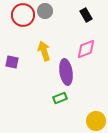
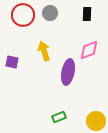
gray circle: moved 5 px right, 2 px down
black rectangle: moved 1 px right, 1 px up; rotated 32 degrees clockwise
pink diamond: moved 3 px right, 1 px down
purple ellipse: moved 2 px right; rotated 20 degrees clockwise
green rectangle: moved 1 px left, 19 px down
